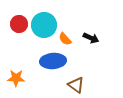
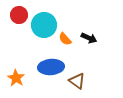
red circle: moved 9 px up
black arrow: moved 2 px left
blue ellipse: moved 2 px left, 6 px down
orange star: rotated 30 degrees clockwise
brown triangle: moved 1 px right, 4 px up
